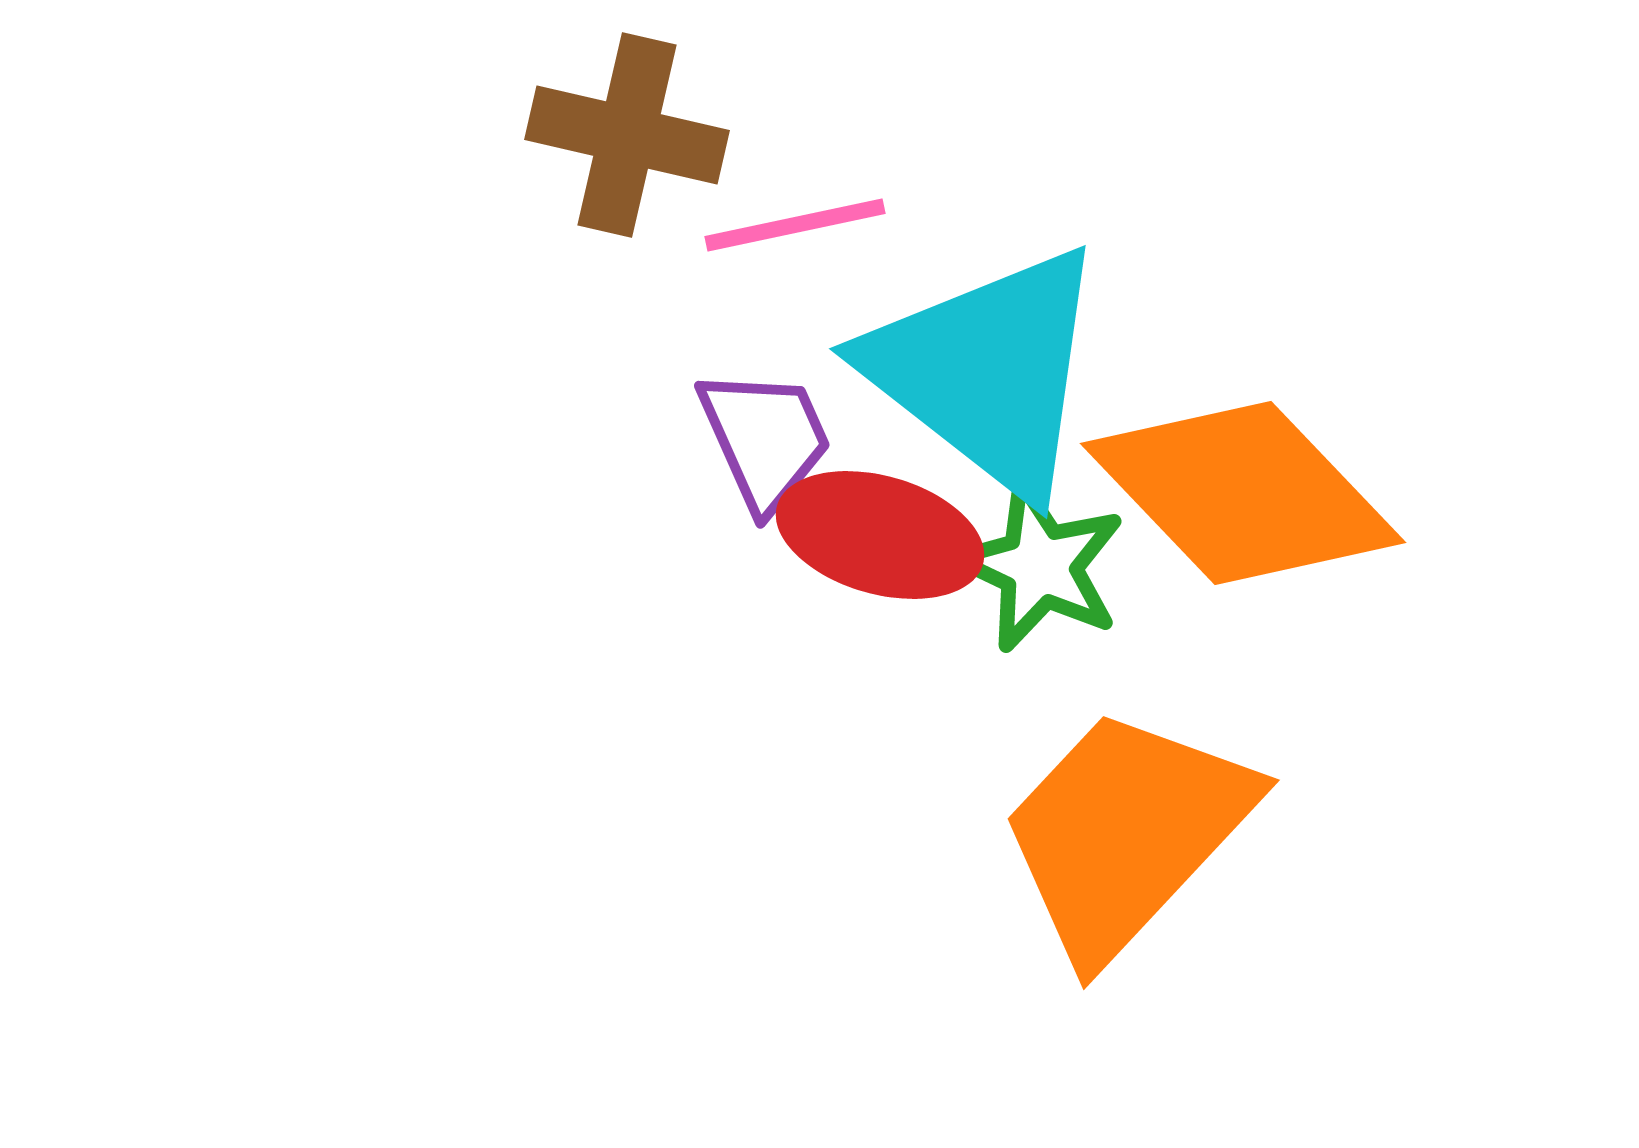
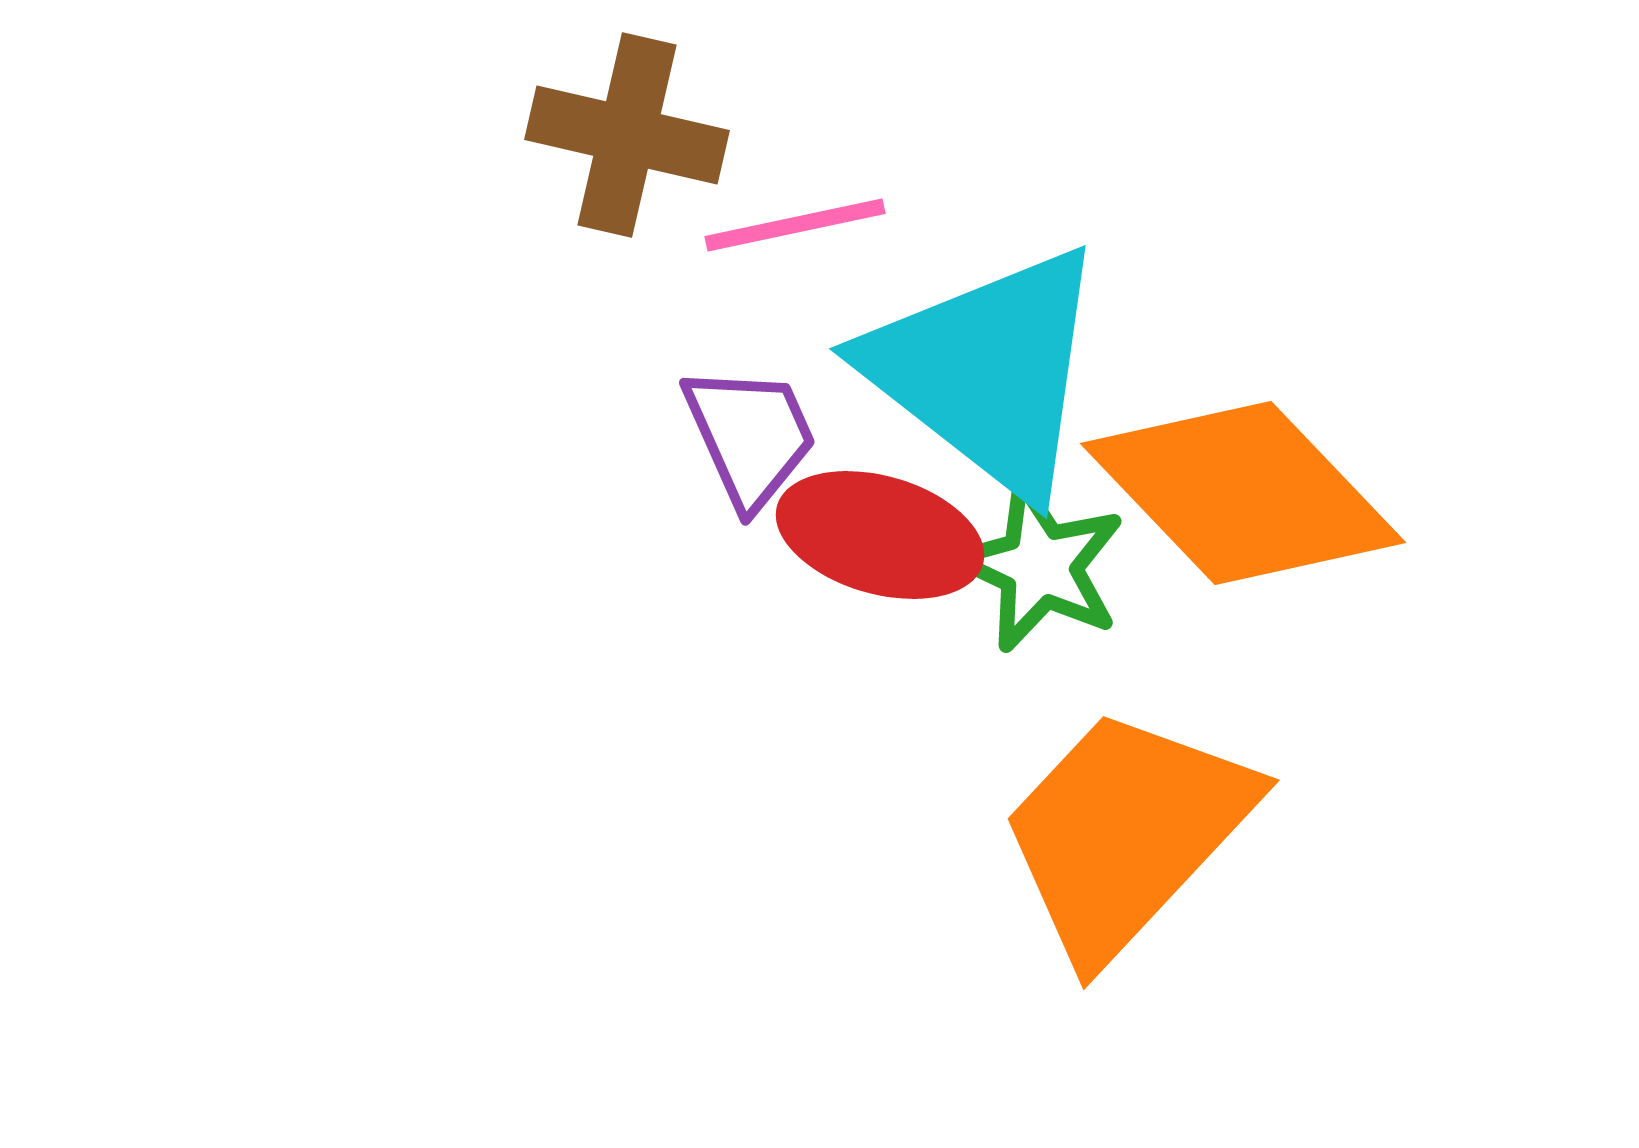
purple trapezoid: moved 15 px left, 3 px up
